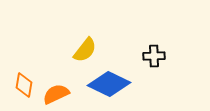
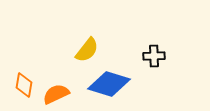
yellow semicircle: moved 2 px right
blue diamond: rotated 9 degrees counterclockwise
